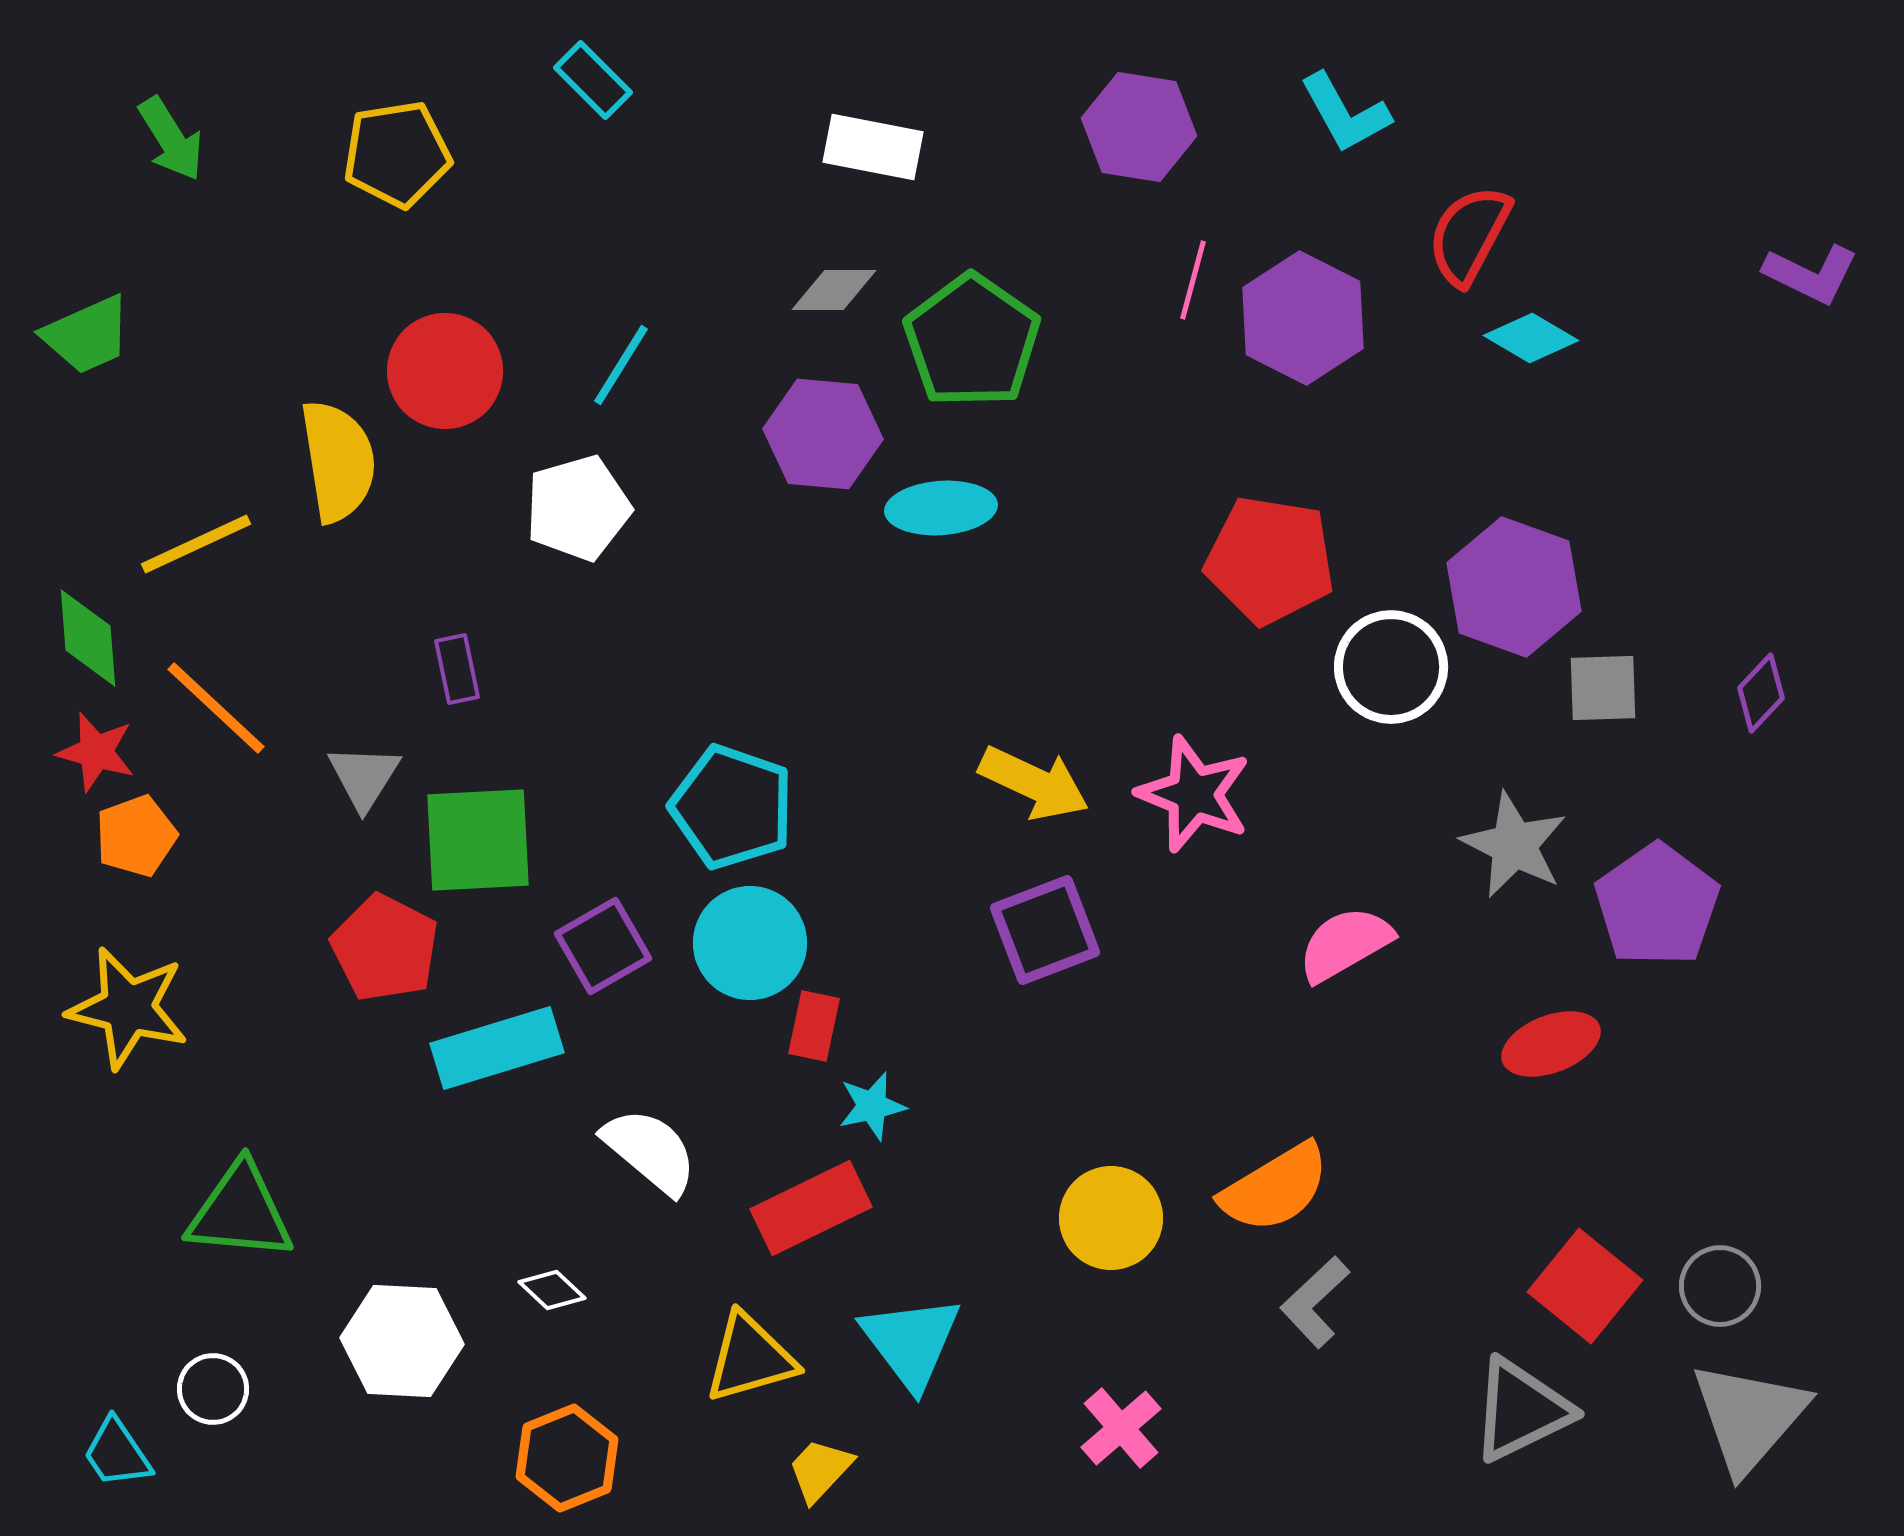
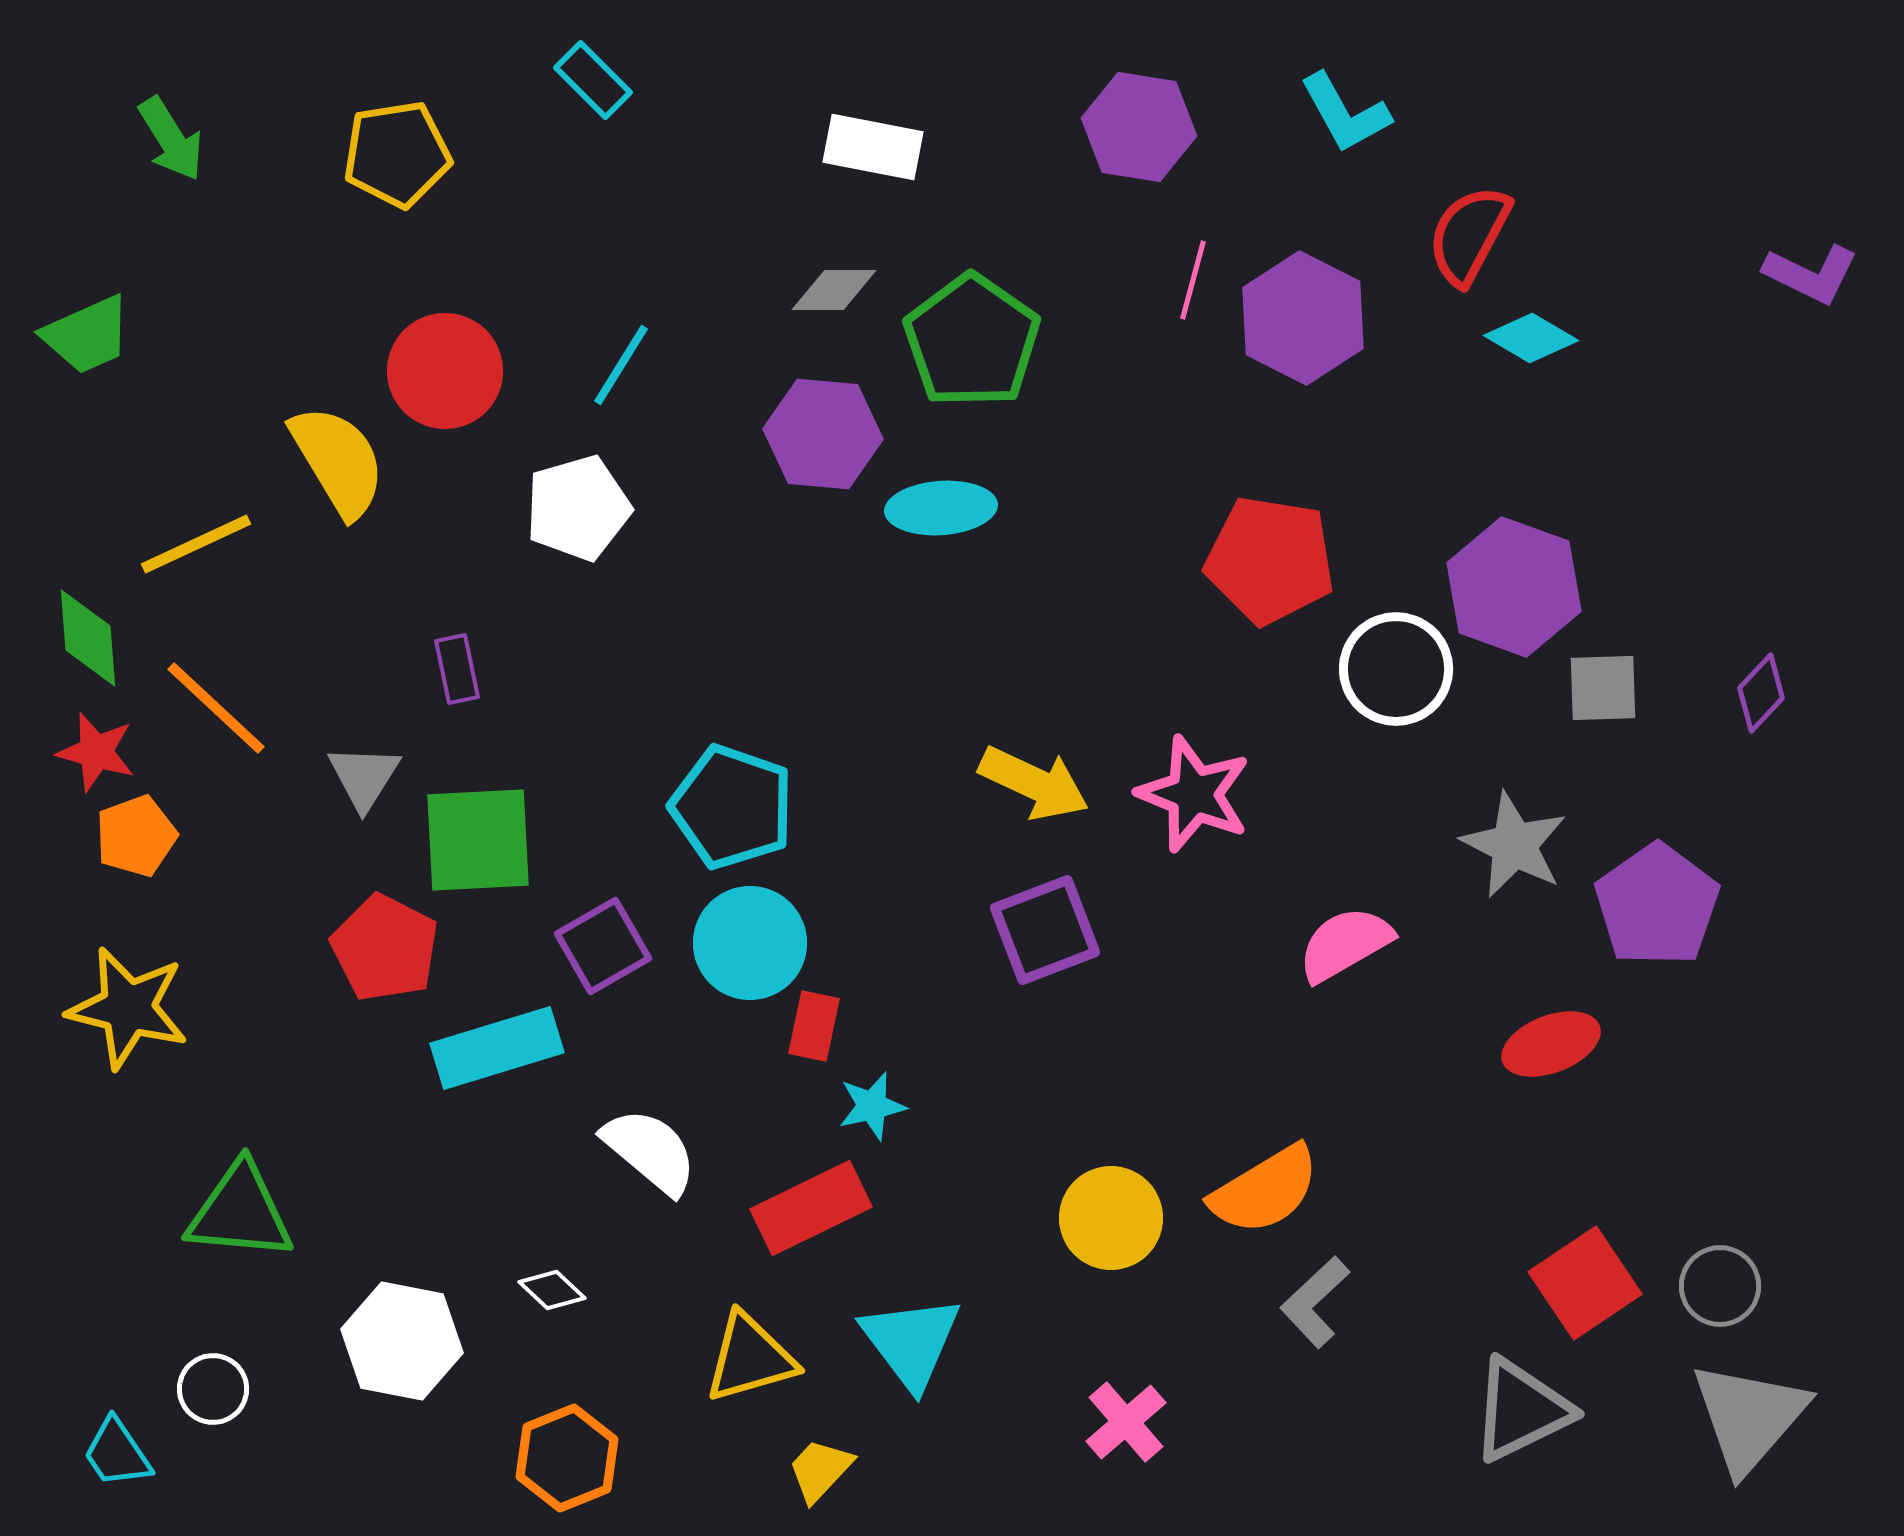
yellow semicircle at (338, 461): rotated 22 degrees counterclockwise
white circle at (1391, 667): moved 5 px right, 2 px down
orange semicircle at (1275, 1188): moved 10 px left, 2 px down
red square at (1585, 1286): moved 3 px up; rotated 17 degrees clockwise
white hexagon at (402, 1341): rotated 8 degrees clockwise
pink cross at (1121, 1428): moved 5 px right, 6 px up
